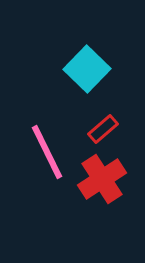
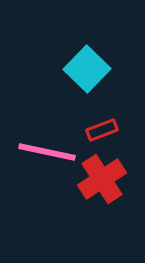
red rectangle: moved 1 px left, 1 px down; rotated 20 degrees clockwise
pink line: rotated 52 degrees counterclockwise
